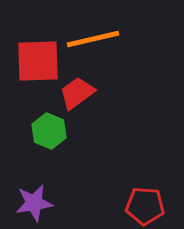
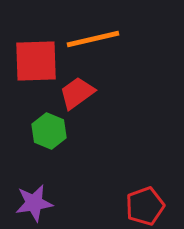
red square: moved 2 px left
red pentagon: rotated 24 degrees counterclockwise
